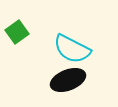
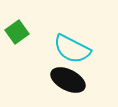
black ellipse: rotated 48 degrees clockwise
